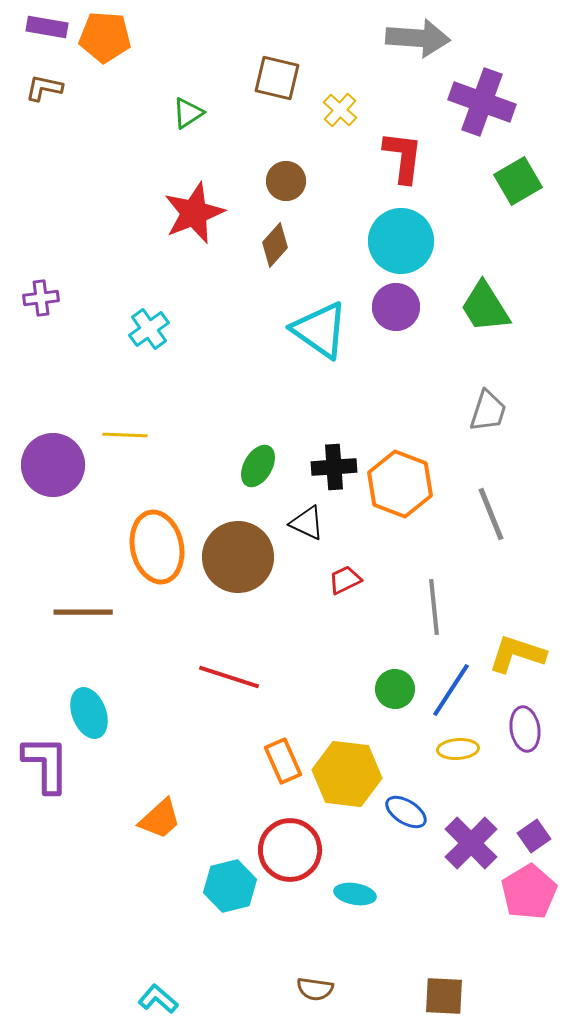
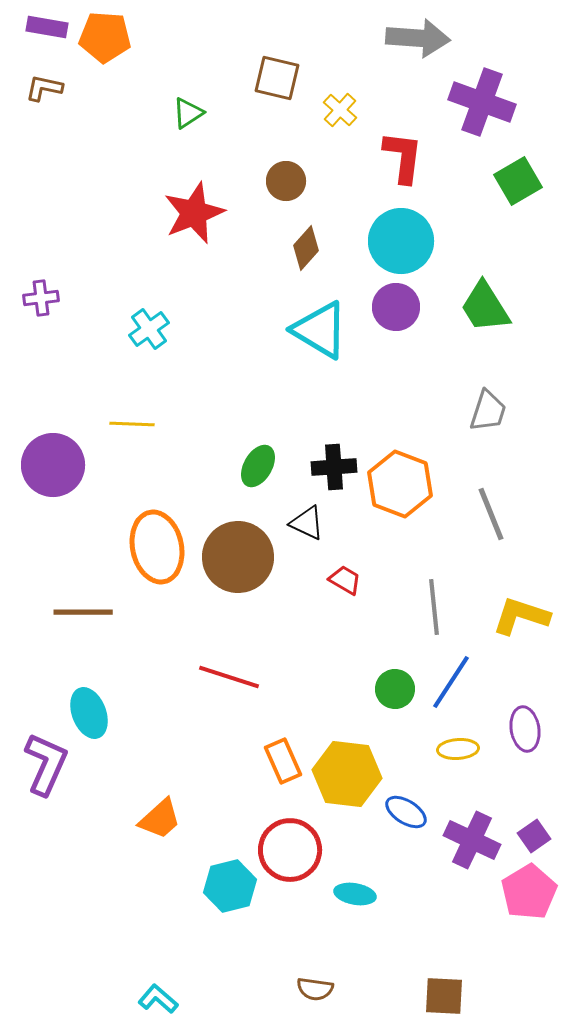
brown diamond at (275, 245): moved 31 px right, 3 px down
cyan triangle at (320, 330): rotated 4 degrees counterclockwise
yellow line at (125, 435): moved 7 px right, 11 px up
red trapezoid at (345, 580): rotated 56 degrees clockwise
yellow L-shape at (517, 654): moved 4 px right, 38 px up
blue line at (451, 690): moved 8 px up
purple L-shape at (46, 764): rotated 24 degrees clockwise
purple cross at (471, 843): moved 1 px right, 3 px up; rotated 20 degrees counterclockwise
